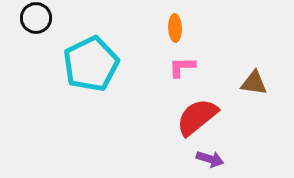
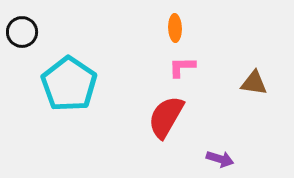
black circle: moved 14 px left, 14 px down
cyan pentagon: moved 22 px left, 20 px down; rotated 12 degrees counterclockwise
red semicircle: moved 31 px left; rotated 21 degrees counterclockwise
purple arrow: moved 10 px right
